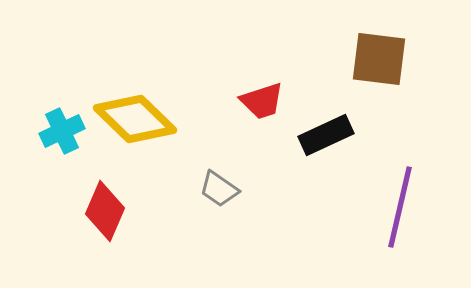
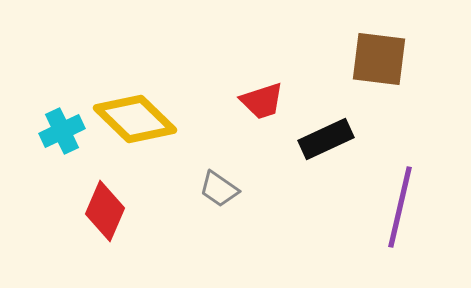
black rectangle: moved 4 px down
